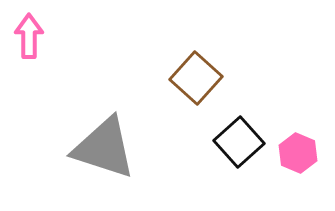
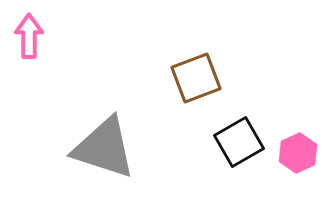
brown square: rotated 27 degrees clockwise
black square: rotated 12 degrees clockwise
pink hexagon: rotated 12 degrees clockwise
